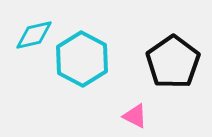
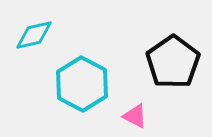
cyan hexagon: moved 25 px down
